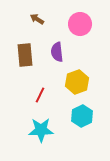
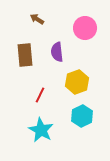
pink circle: moved 5 px right, 4 px down
cyan star: rotated 30 degrees clockwise
